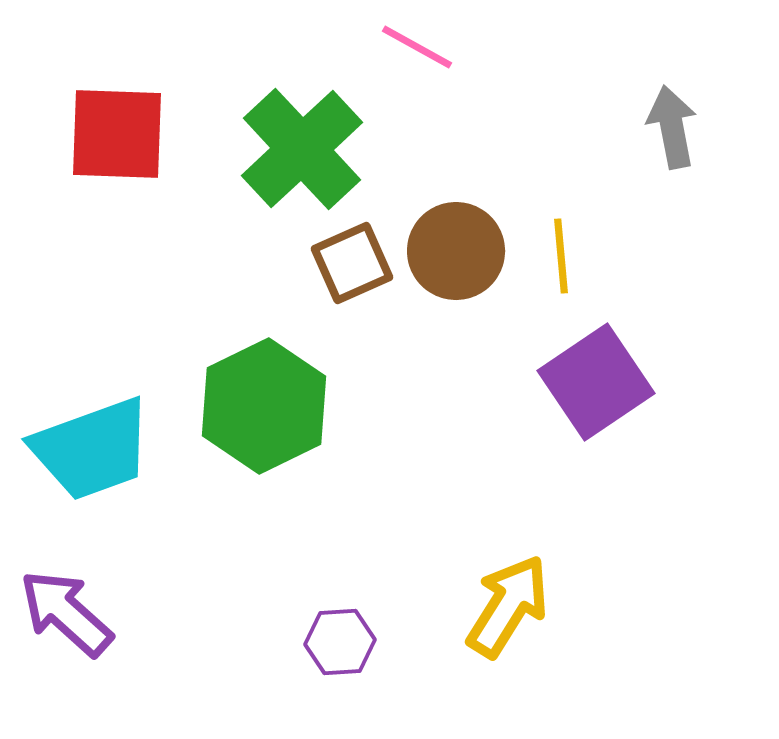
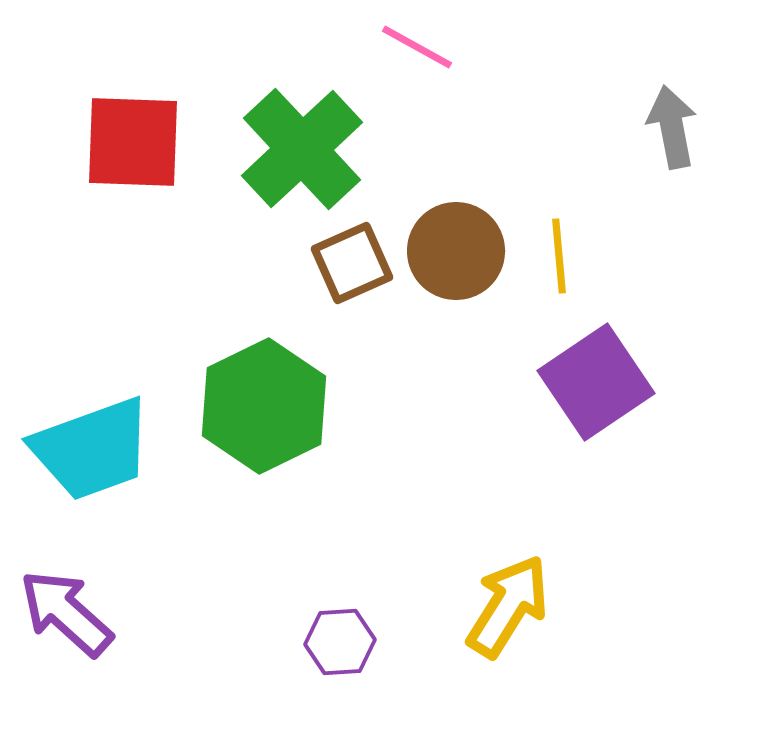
red square: moved 16 px right, 8 px down
yellow line: moved 2 px left
